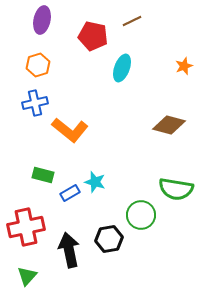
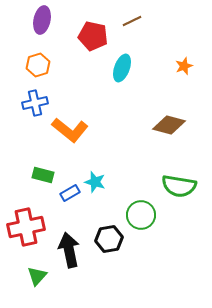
green semicircle: moved 3 px right, 3 px up
green triangle: moved 10 px right
